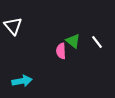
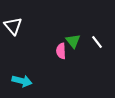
green triangle: rotated 14 degrees clockwise
cyan arrow: rotated 24 degrees clockwise
